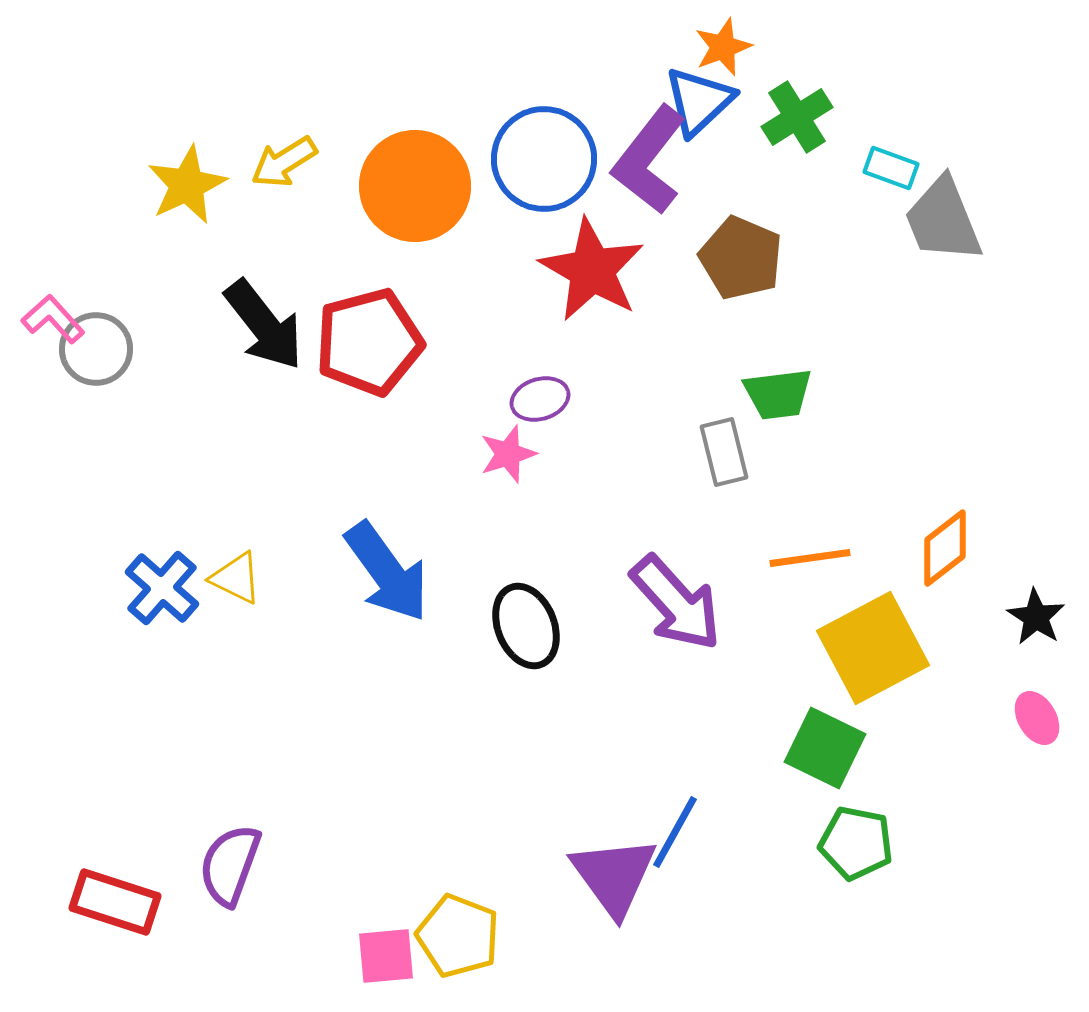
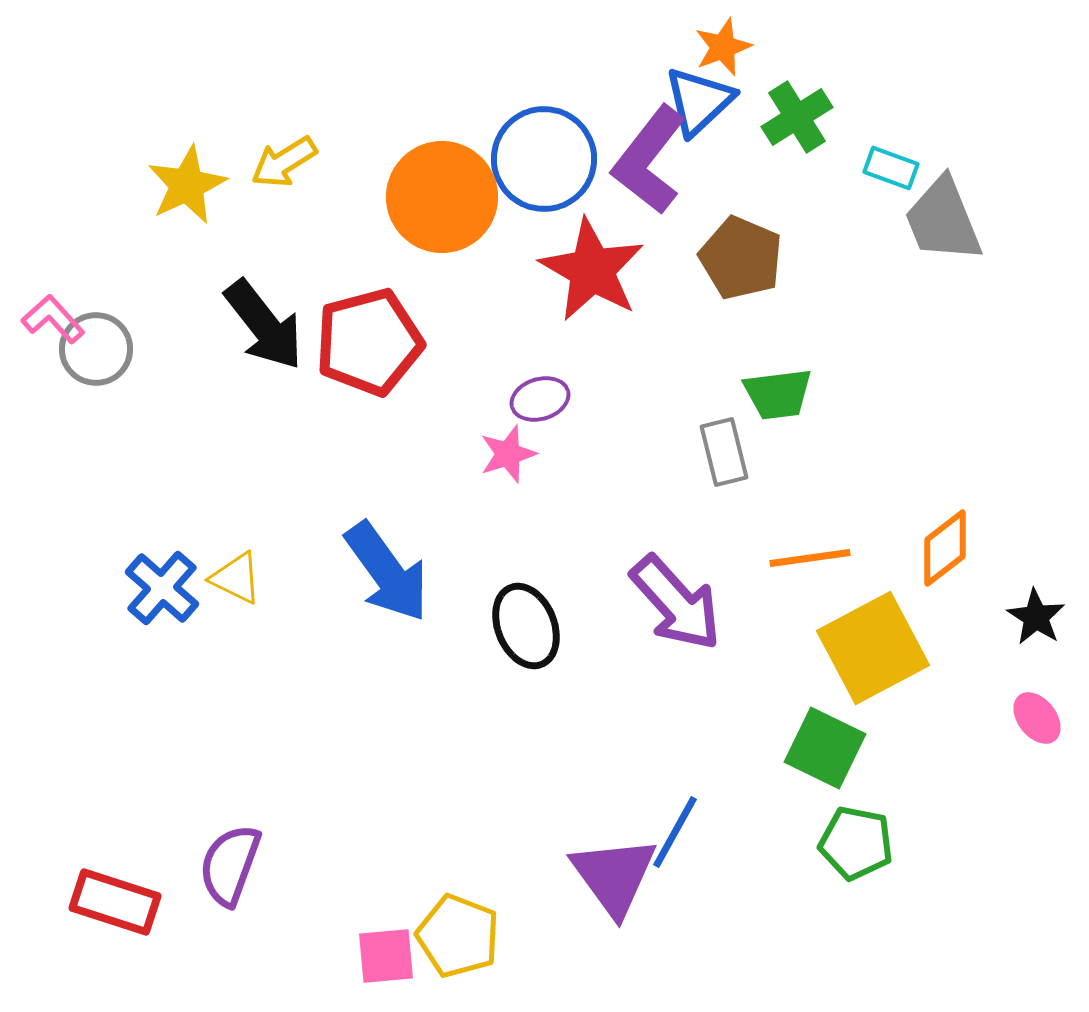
orange circle: moved 27 px right, 11 px down
pink ellipse: rotated 8 degrees counterclockwise
